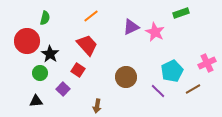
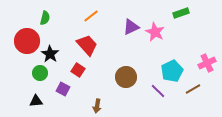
purple square: rotated 16 degrees counterclockwise
